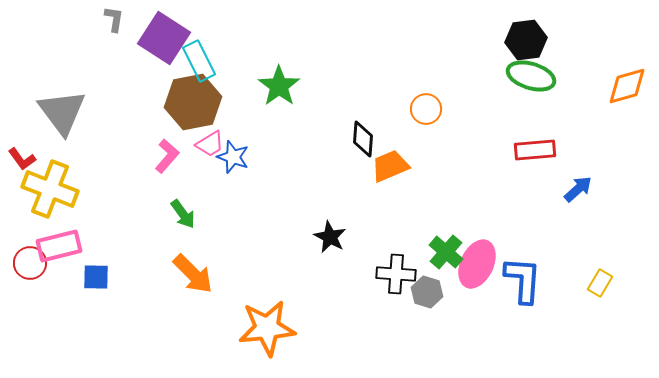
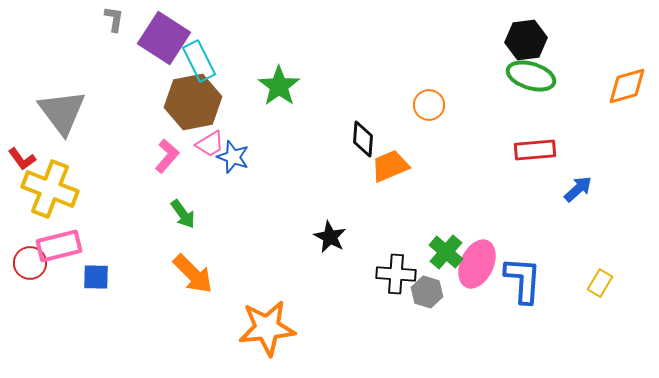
orange circle: moved 3 px right, 4 px up
